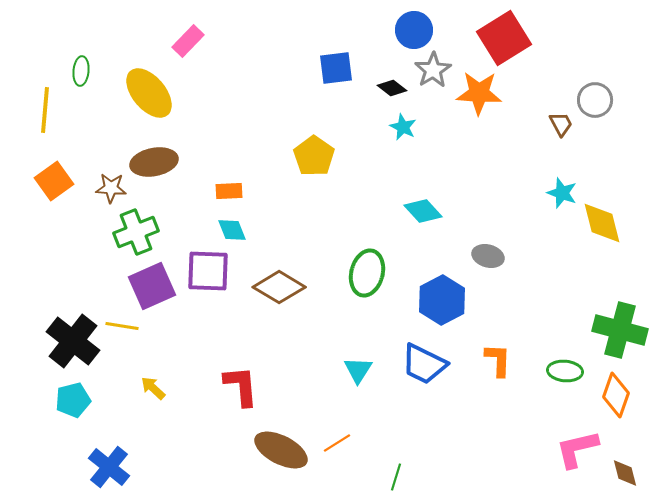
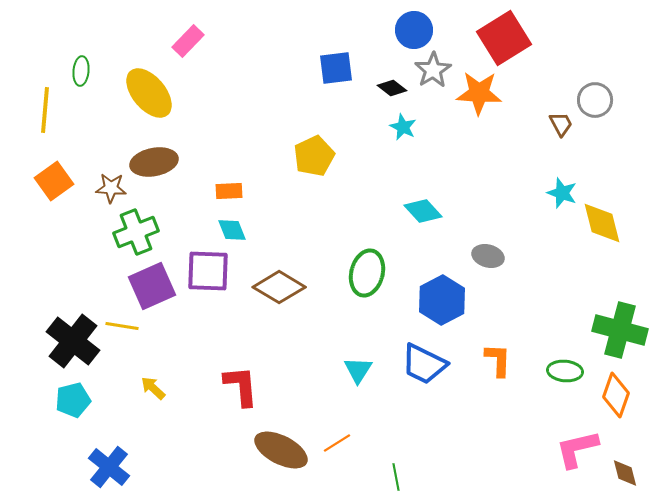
yellow pentagon at (314, 156): rotated 12 degrees clockwise
green line at (396, 477): rotated 28 degrees counterclockwise
